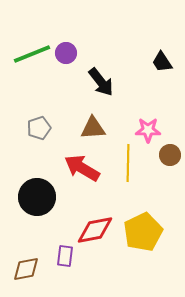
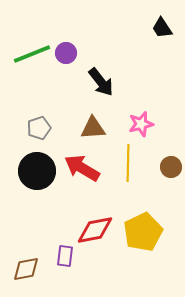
black trapezoid: moved 34 px up
pink star: moved 7 px left, 6 px up; rotated 15 degrees counterclockwise
brown circle: moved 1 px right, 12 px down
black circle: moved 26 px up
